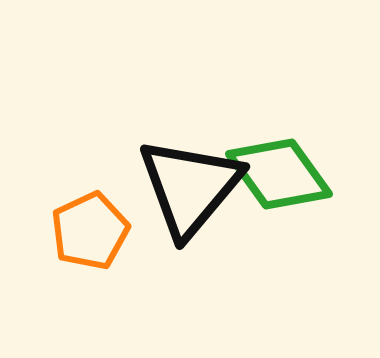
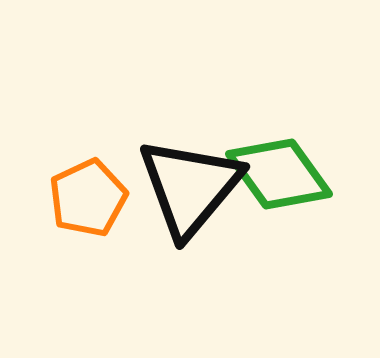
orange pentagon: moved 2 px left, 33 px up
